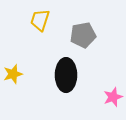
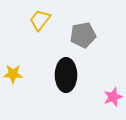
yellow trapezoid: rotated 20 degrees clockwise
yellow star: rotated 18 degrees clockwise
